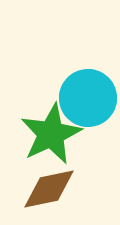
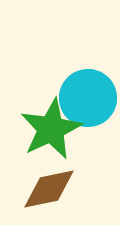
green star: moved 5 px up
